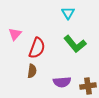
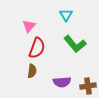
cyan triangle: moved 2 px left, 2 px down
pink triangle: moved 14 px right, 8 px up
